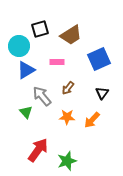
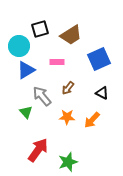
black triangle: rotated 40 degrees counterclockwise
green star: moved 1 px right, 1 px down
